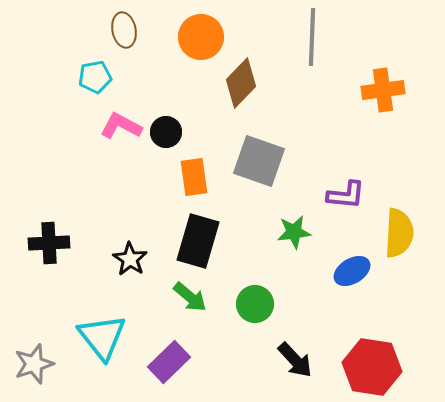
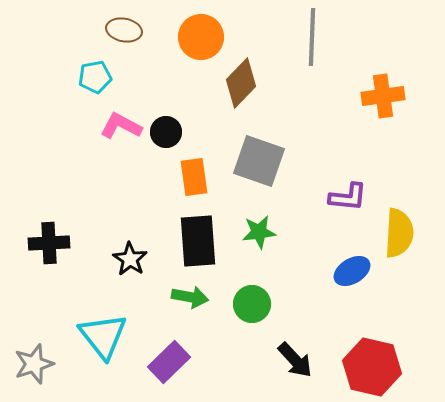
brown ellipse: rotated 68 degrees counterclockwise
orange cross: moved 6 px down
purple L-shape: moved 2 px right, 2 px down
green star: moved 35 px left
black rectangle: rotated 20 degrees counterclockwise
green arrow: rotated 30 degrees counterclockwise
green circle: moved 3 px left
cyan triangle: moved 1 px right, 1 px up
red hexagon: rotated 4 degrees clockwise
